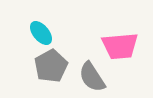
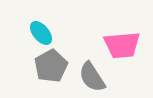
pink trapezoid: moved 2 px right, 1 px up
